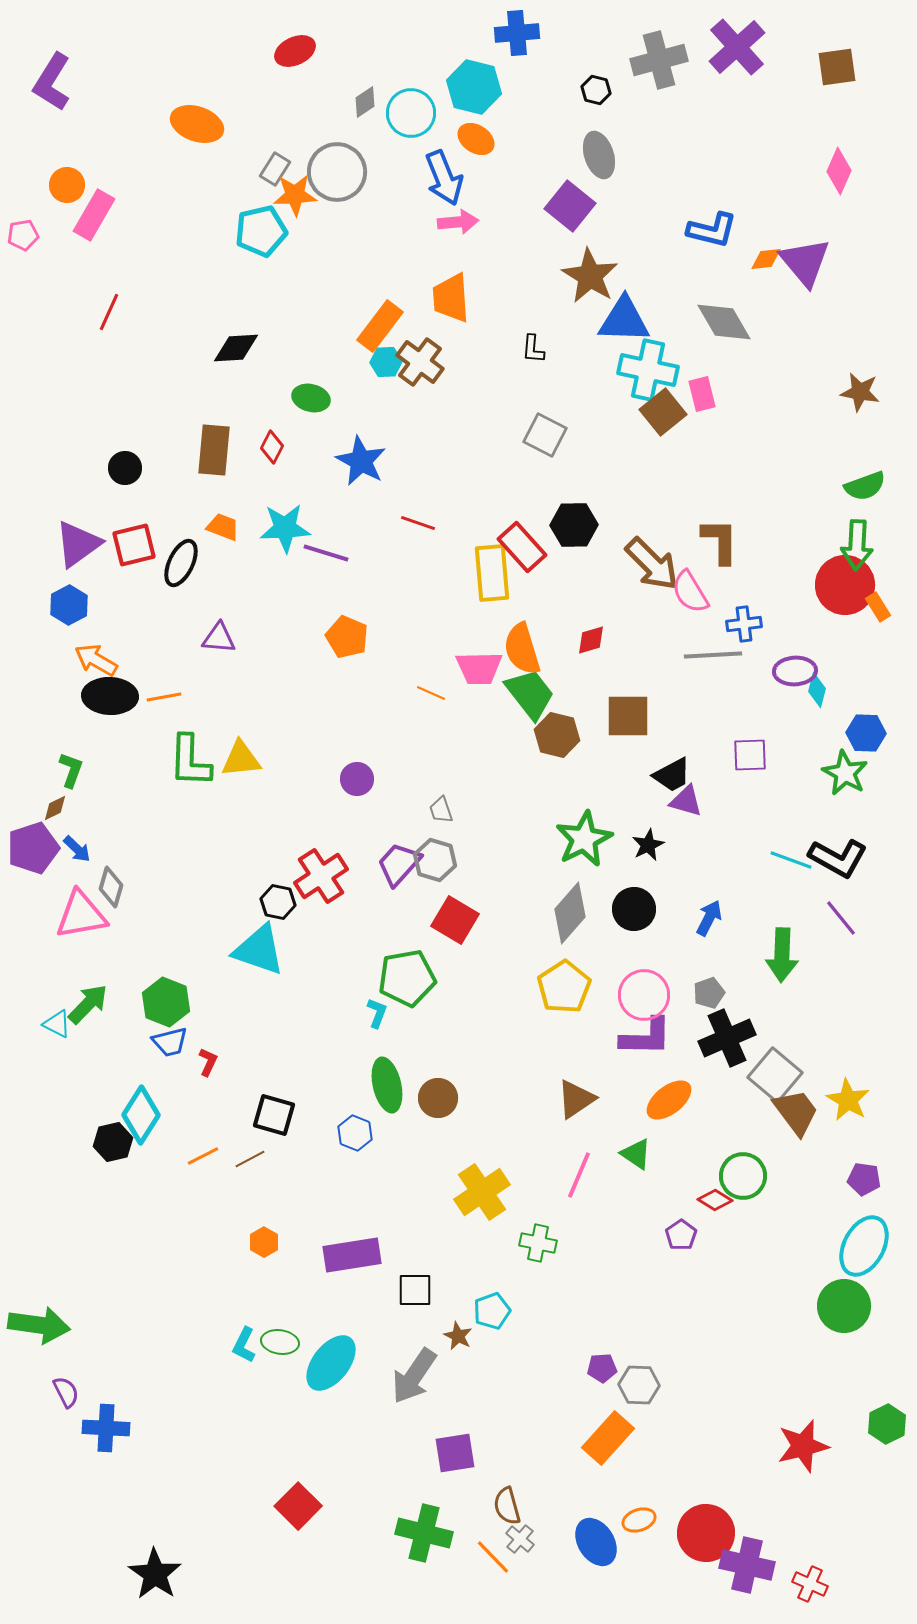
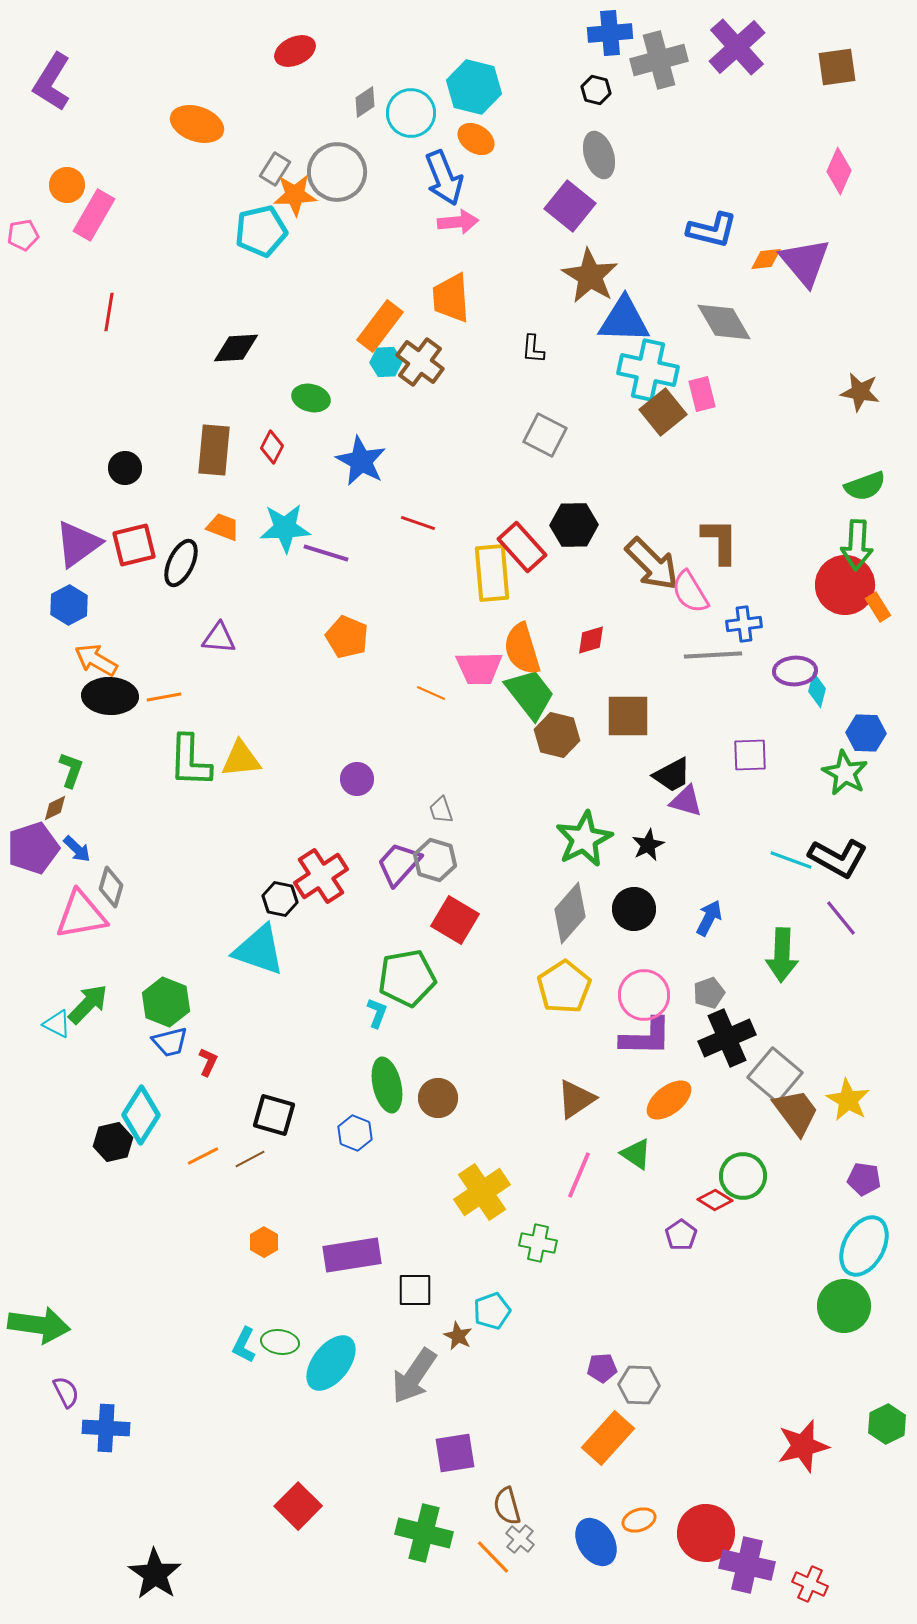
blue cross at (517, 33): moved 93 px right
red line at (109, 312): rotated 15 degrees counterclockwise
black hexagon at (278, 902): moved 2 px right, 3 px up
